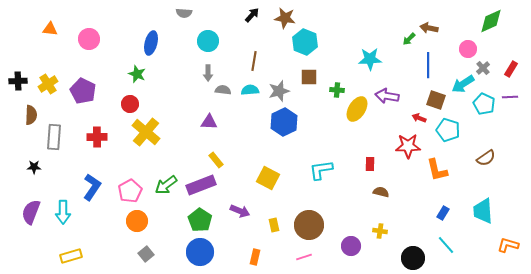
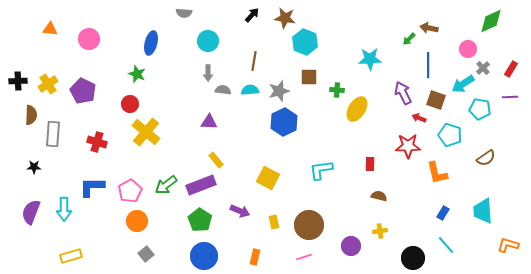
purple arrow at (387, 96): moved 16 px right, 3 px up; rotated 55 degrees clockwise
cyan pentagon at (484, 104): moved 4 px left, 5 px down; rotated 15 degrees counterclockwise
cyan pentagon at (448, 130): moved 2 px right, 5 px down
gray rectangle at (54, 137): moved 1 px left, 3 px up
red cross at (97, 137): moved 5 px down; rotated 18 degrees clockwise
orange L-shape at (437, 170): moved 3 px down
blue L-shape at (92, 187): rotated 124 degrees counterclockwise
brown semicircle at (381, 192): moved 2 px left, 4 px down
cyan arrow at (63, 212): moved 1 px right, 3 px up
yellow rectangle at (274, 225): moved 3 px up
yellow cross at (380, 231): rotated 16 degrees counterclockwise
blue circle at (200, 252): moved 4 px right, 4 px down
